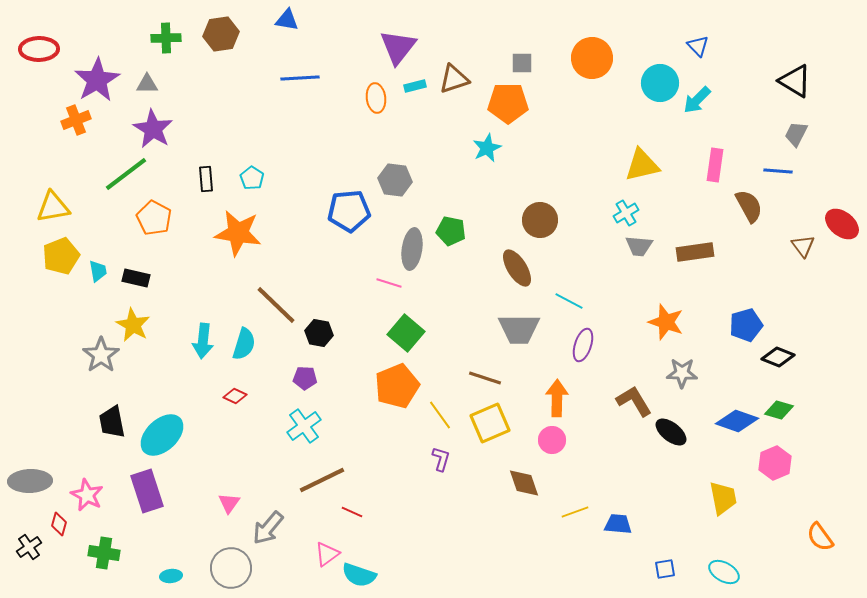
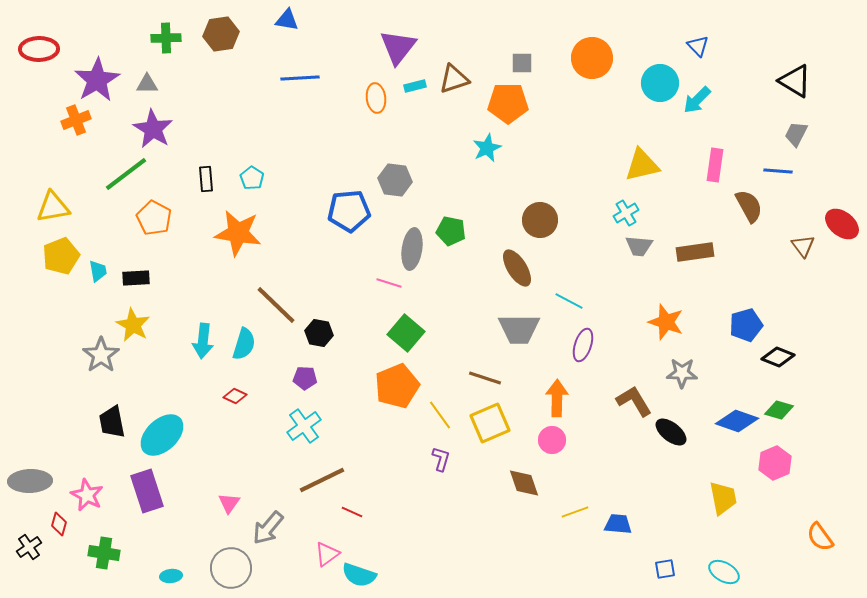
black rectangle at (136, 278): rotated 16 degrees counterclockwise
